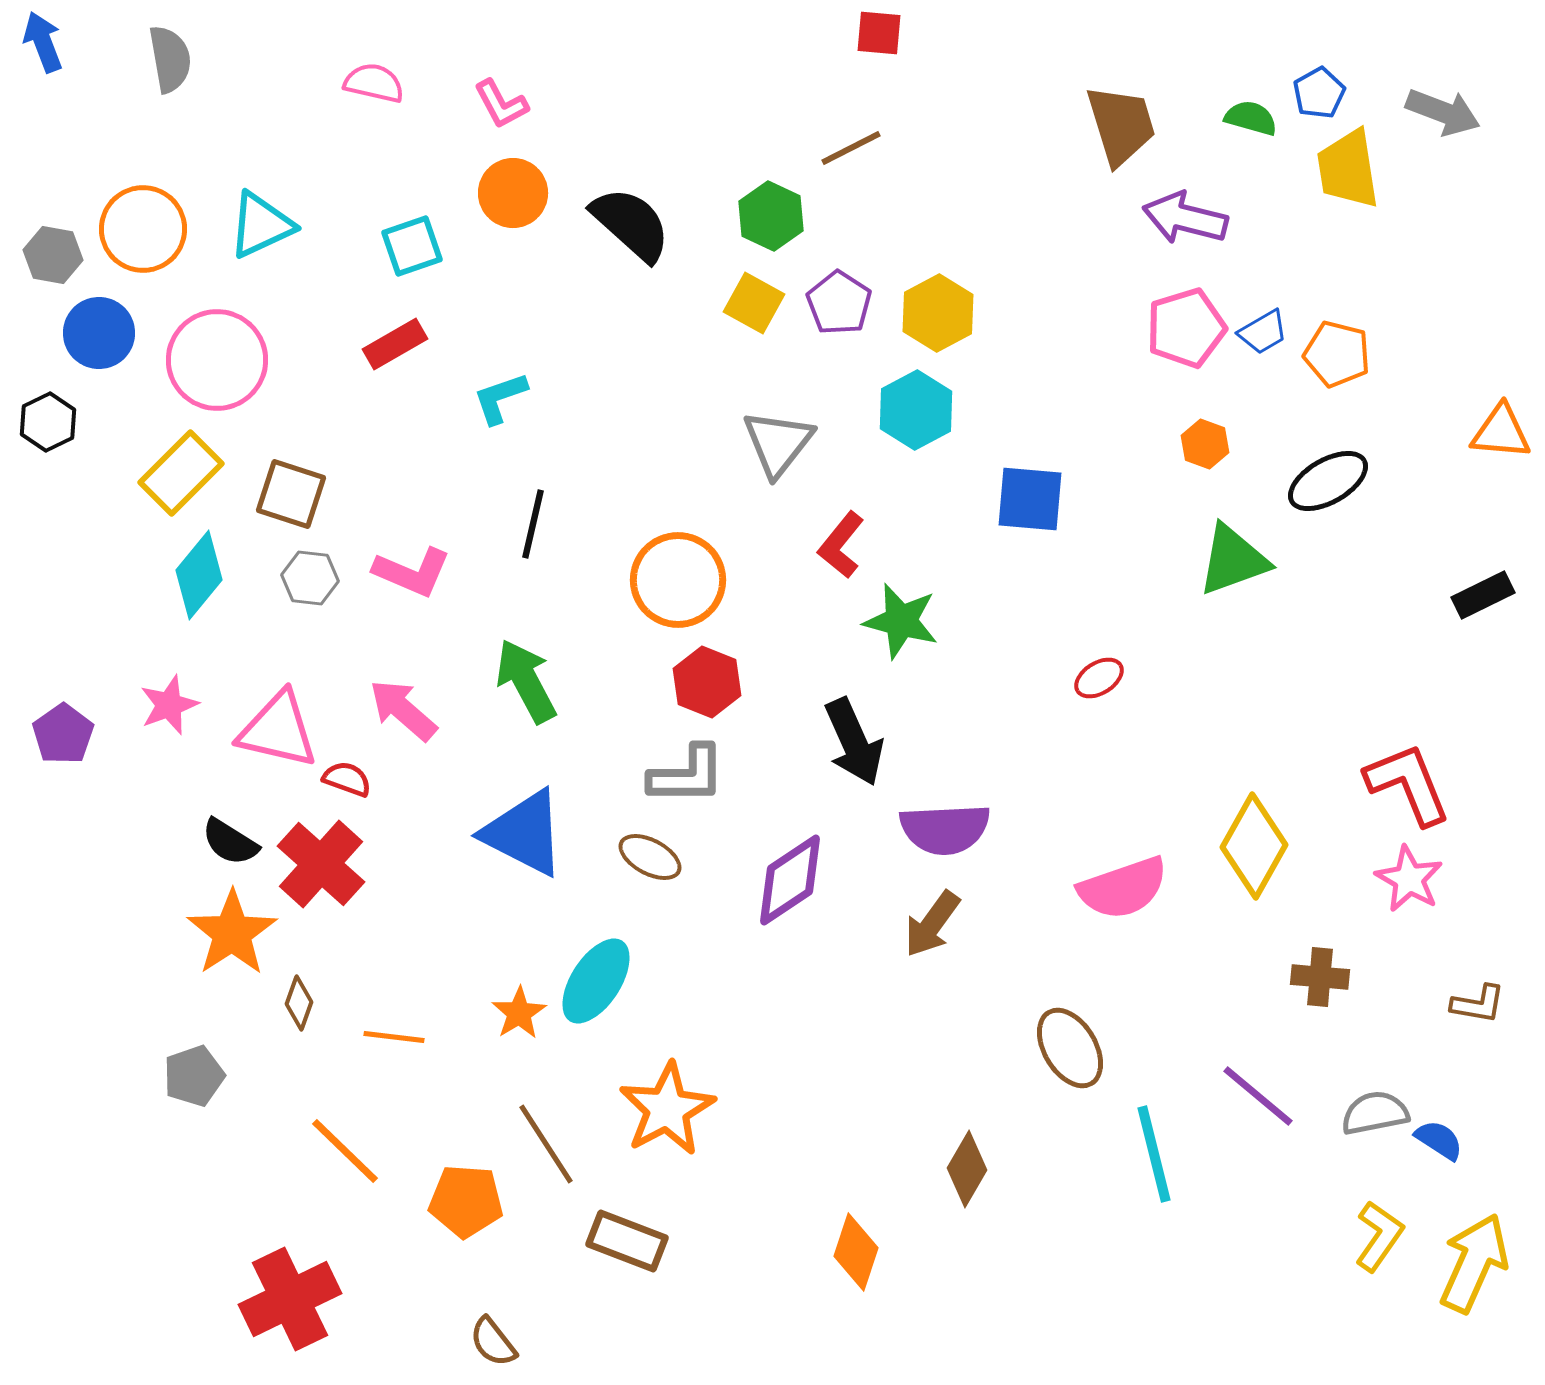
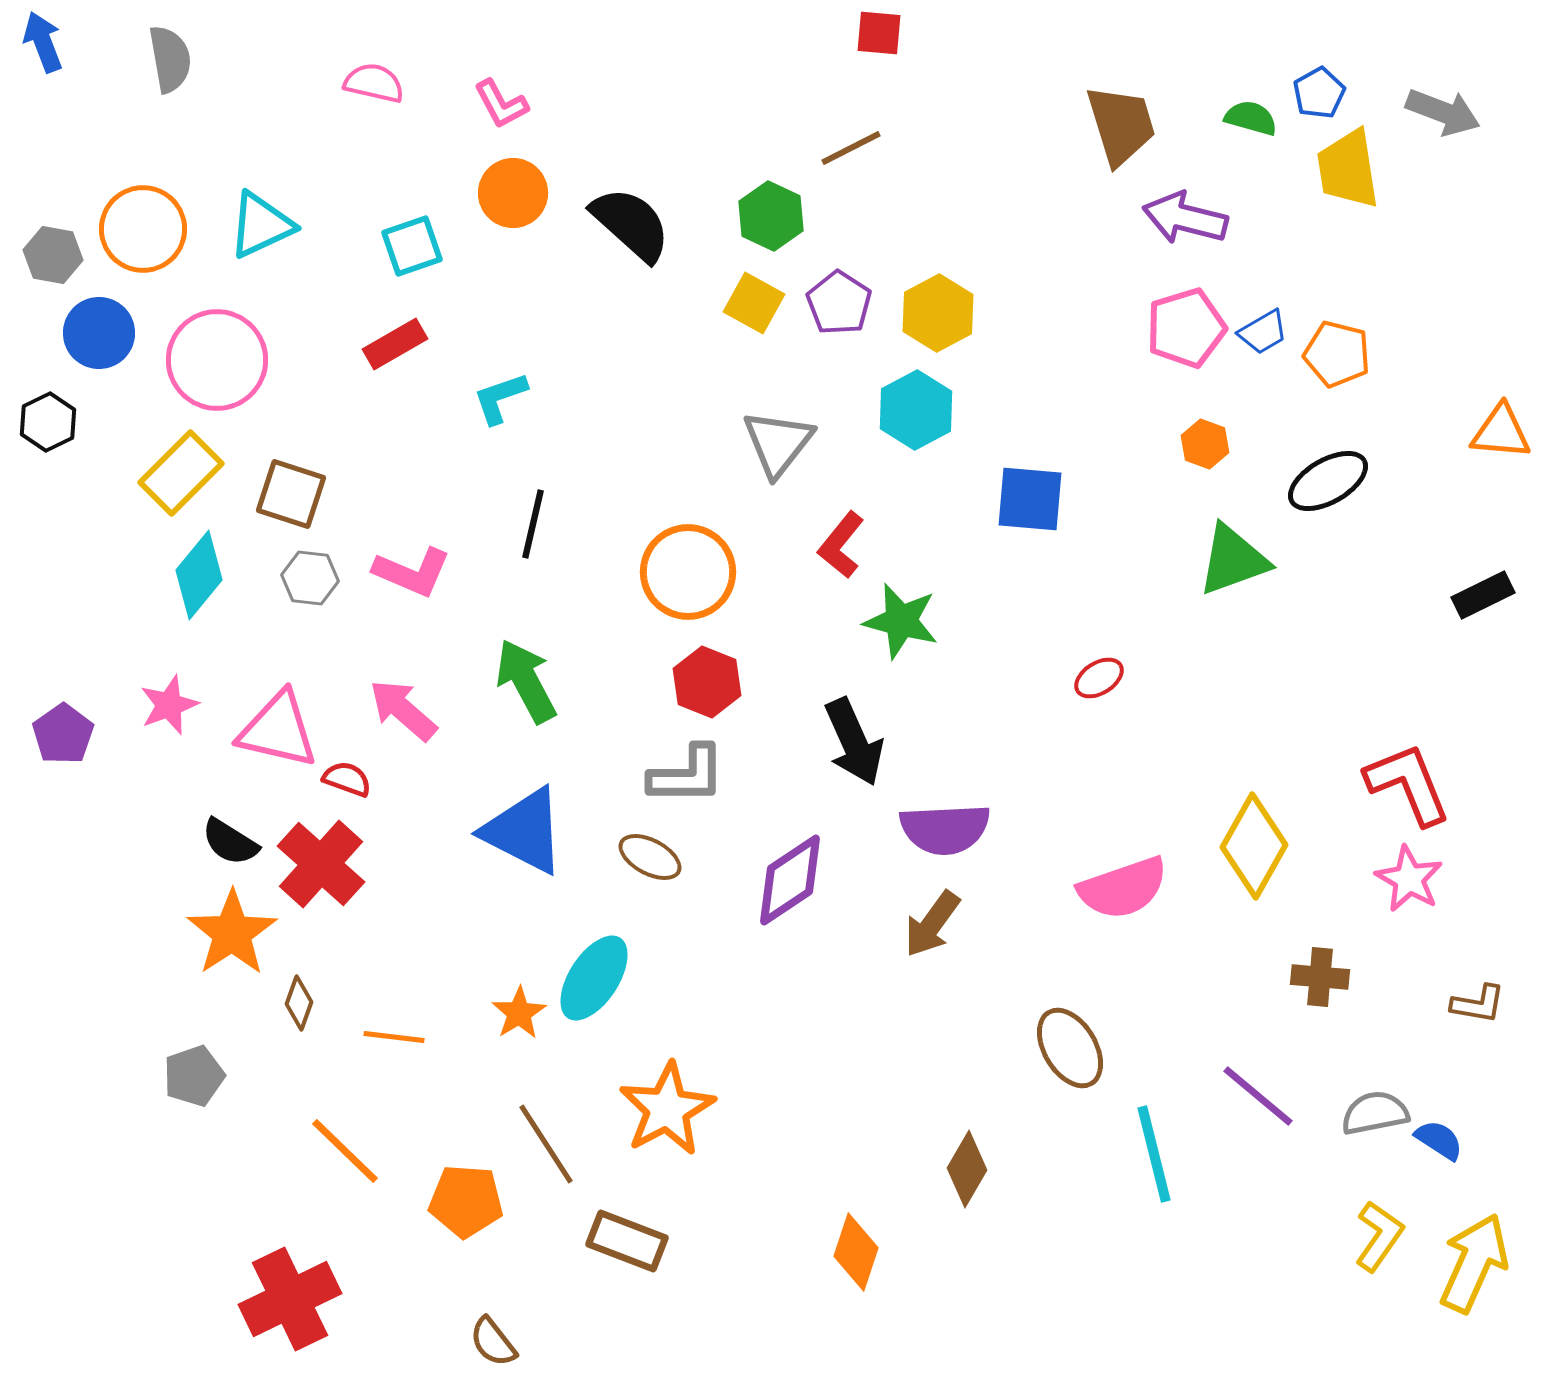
orange circle at (678, 580): moved 10 px right, 8 px up
blue triangle at (524, 833): moved 2 px up
cyan ellipse at (596, 981): moved 2 px left, 3 px up
